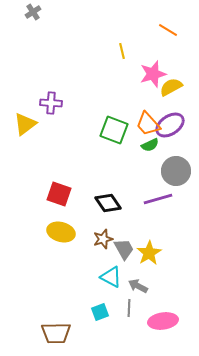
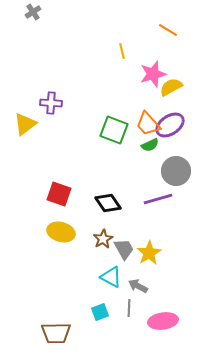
brown star: rotated 12 degrees counterclockwise
